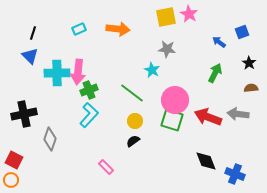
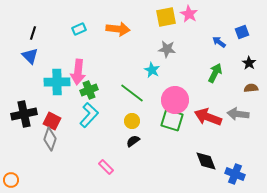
cyan cross: moved 9 px down
yellow circle: moved 3 px left
red square: moved 38 px right, 39 px up
